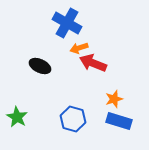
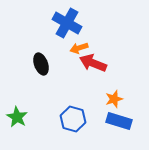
black ellipse: moved 1 px right, 2 px up; rotated 45 degrees clockwise
